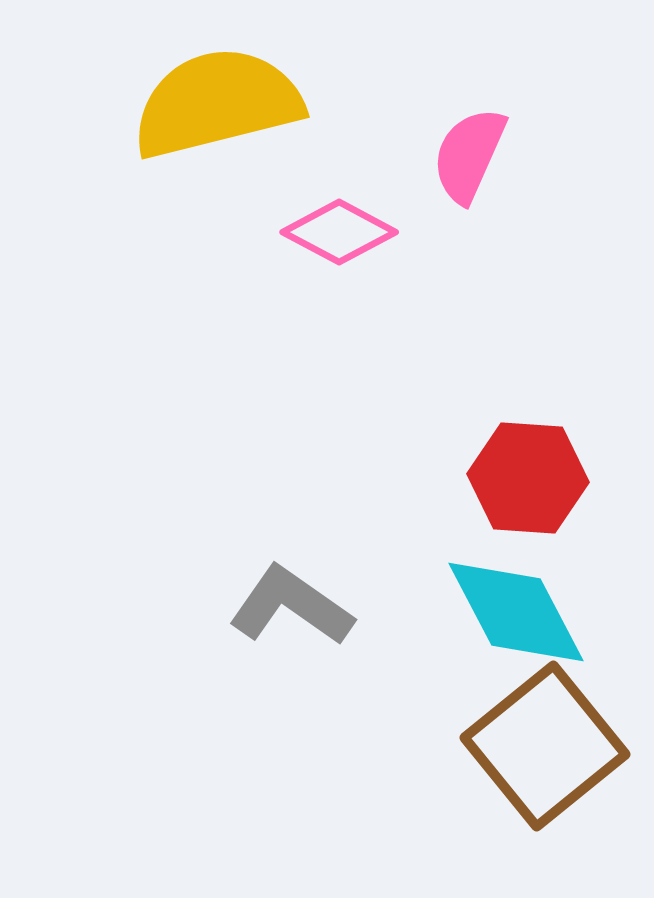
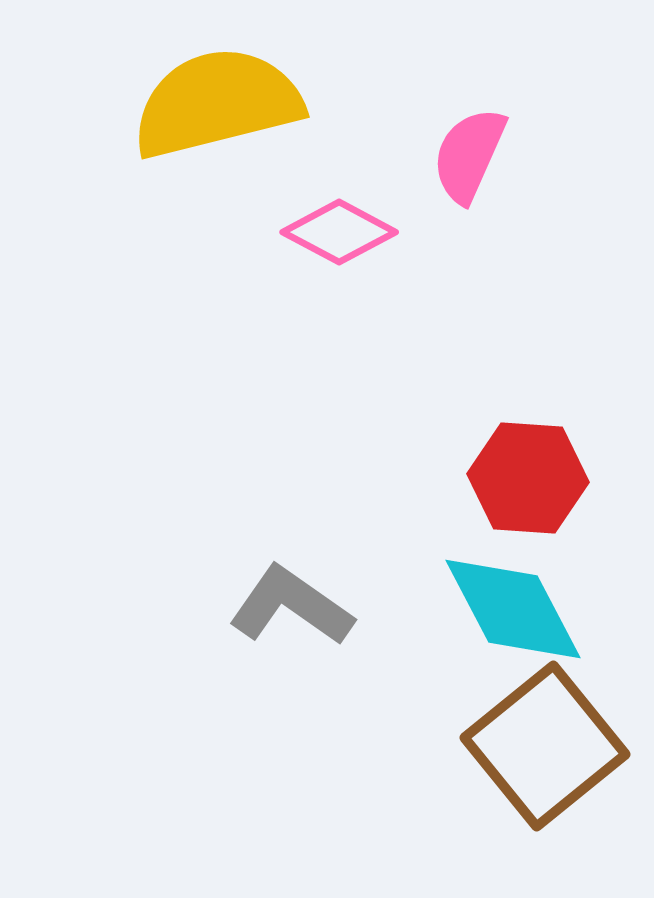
cyan diamond: moved 3 px left, 3 px up
